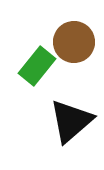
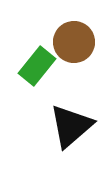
black triangle: moved 5 px down
